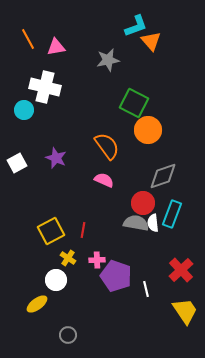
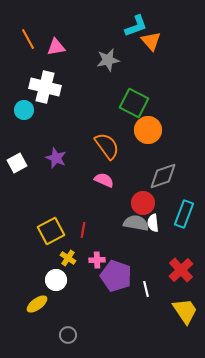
cyan rectangle: moved 12 px right
